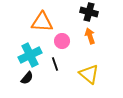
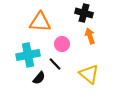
black cross: moved 5 px left, 1 px down
orange triangle: moved 2 px left
pink circle: moved 3 px down
cyan cross: moved 2 px left; rotated 15 degrees clockwise
black line: rotated 24 degrees counterclockwise
black semicircle: moved 12 px right
